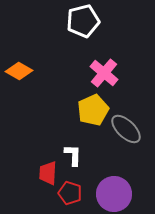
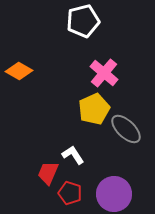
yellow pentagon: moved 1 px right, 1 px up
white L-shape: rotated 35 degrees counterclockwise
red trapezoid: rotated 20 degrees clockwise
